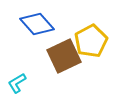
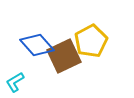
blue diamond: moved 21 px down
cyan L-shape: moved 2 px left, 1 px up
